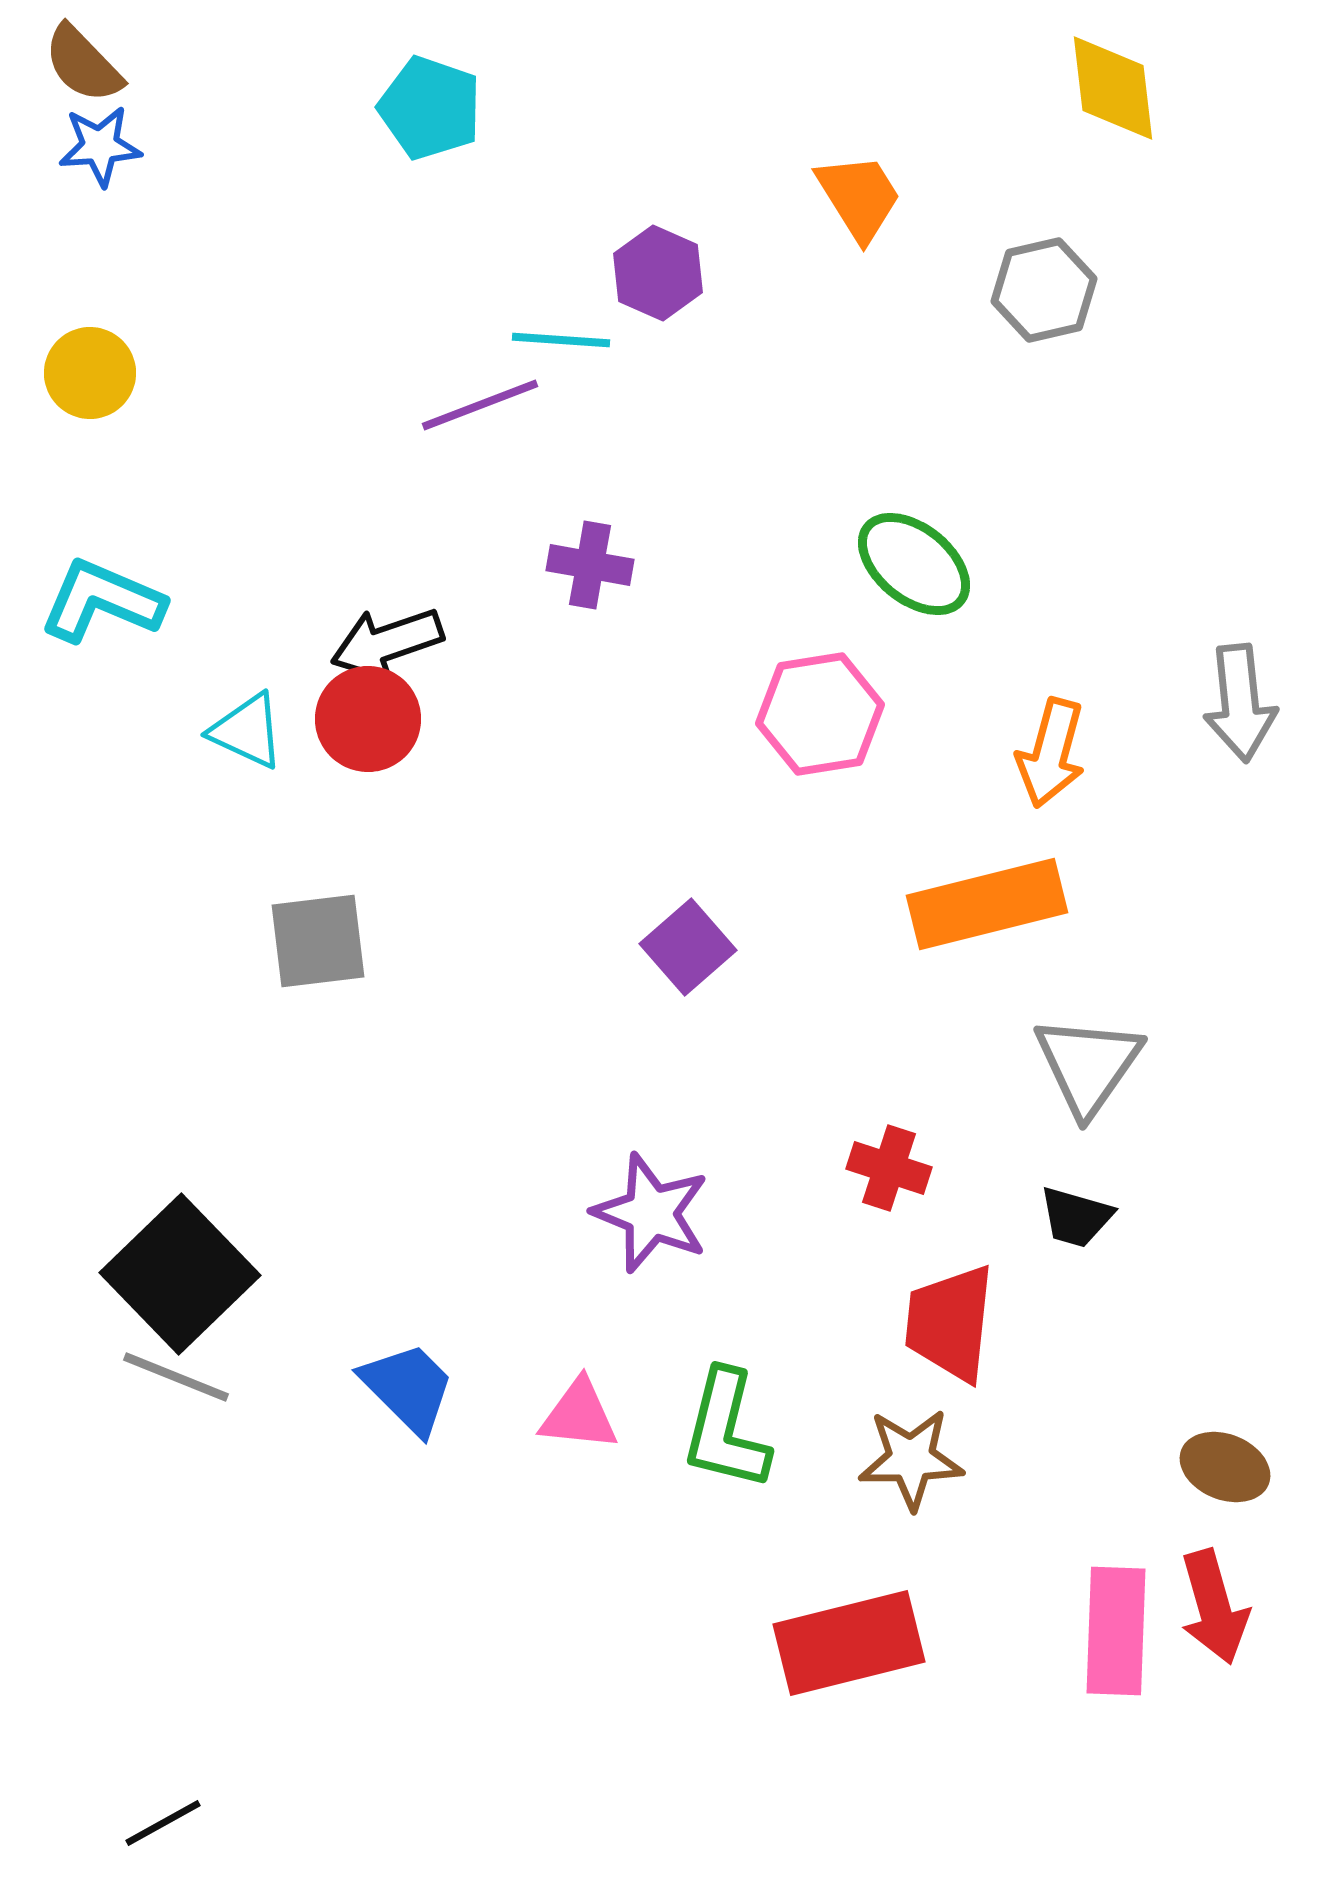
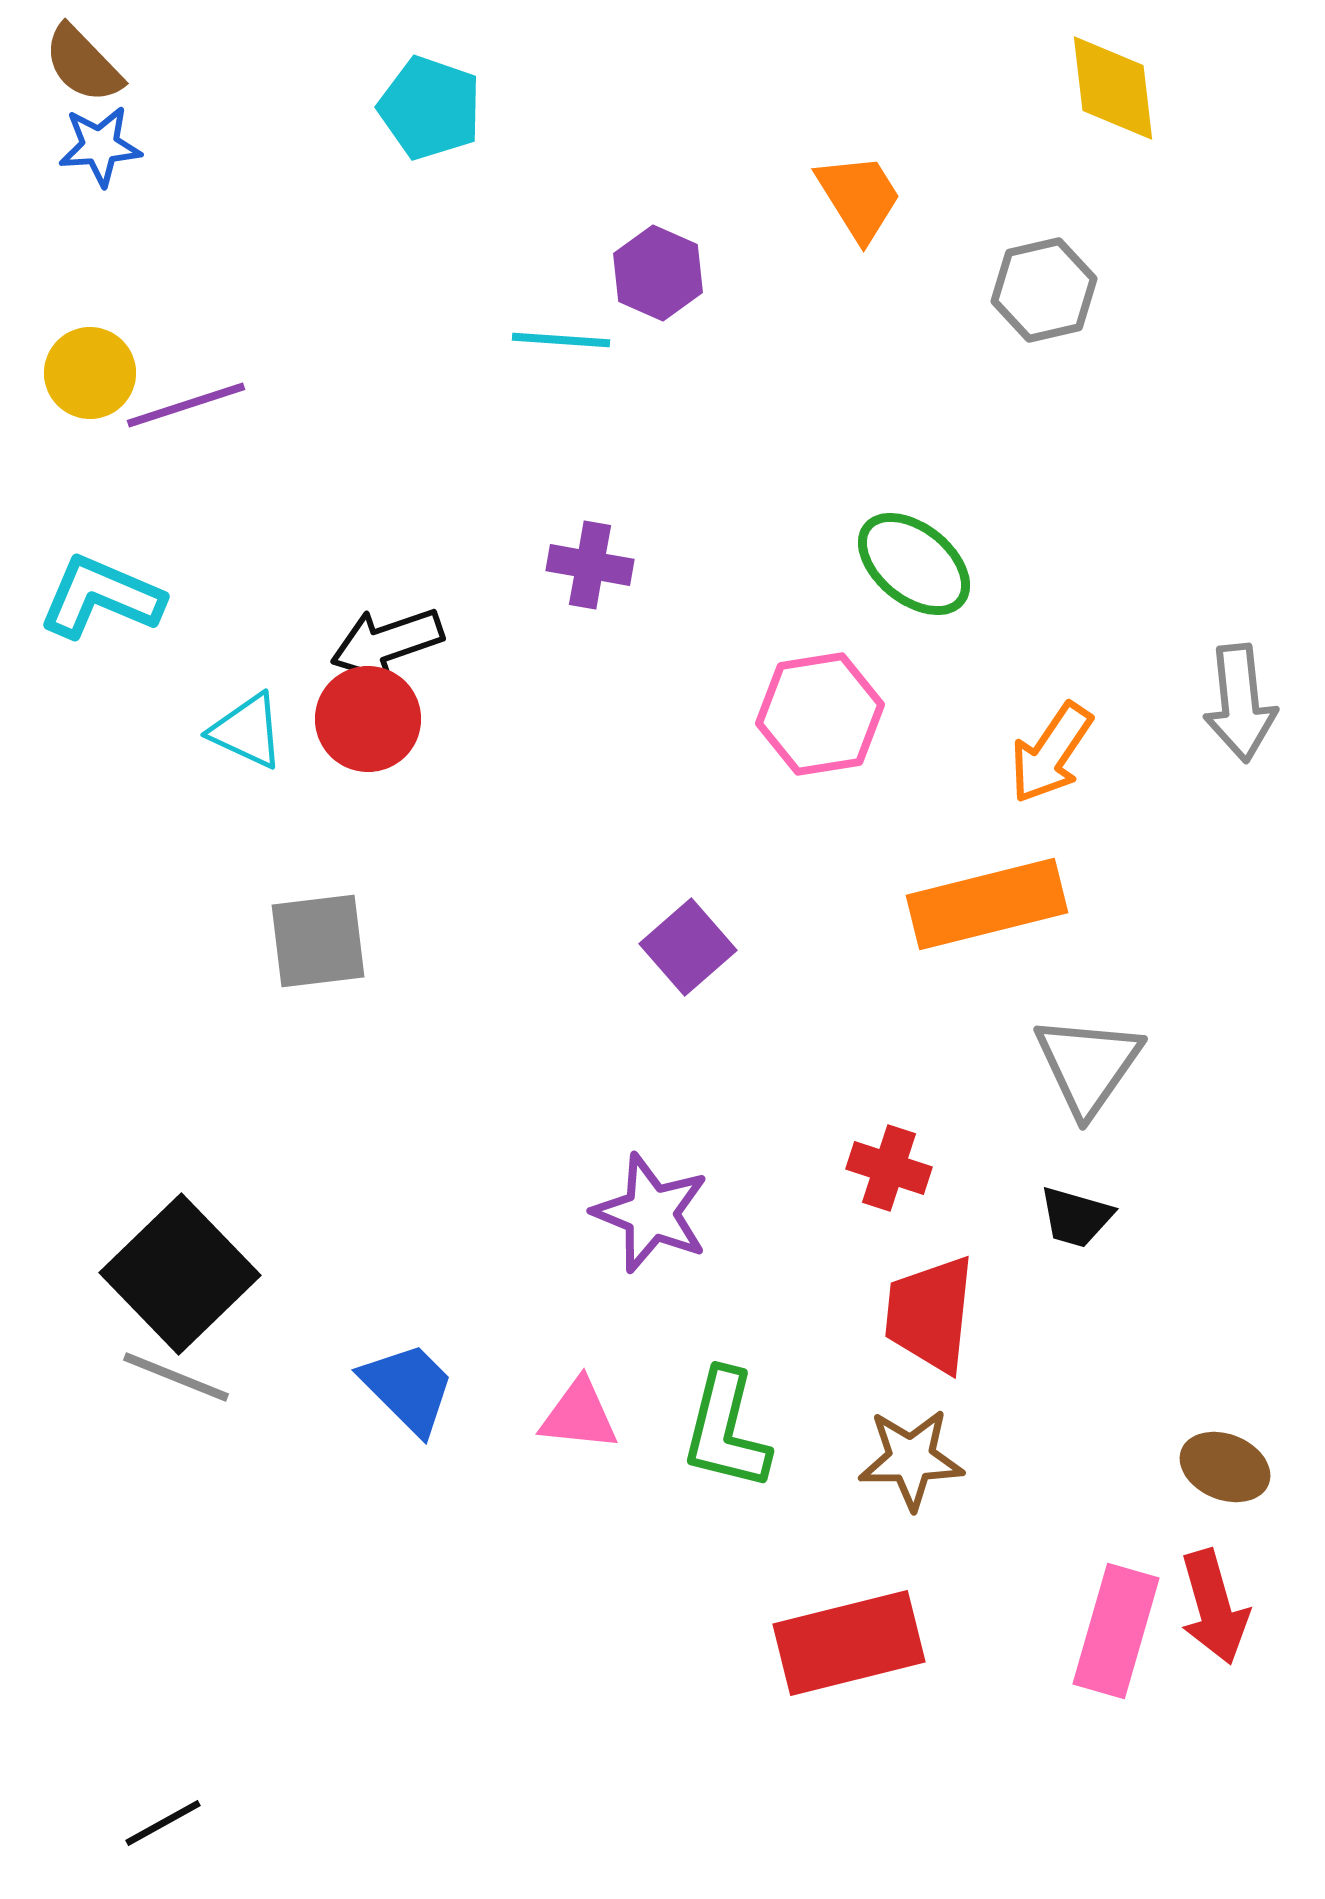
purple line: moved 294 px left; rotated 3 degrees clockwise
cyan L-shape: moved 1 px left, 4 px up
orange arrow: rotated 19 degrees clockwise
red trapezoid: moved 20 px left, 9 px up
pink rectangle: rotated 14 degrees clockwise
